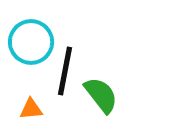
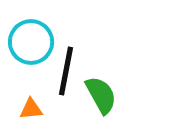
black line: moved 1 px right
green semicircle: rotated 9 degrees clockwise
